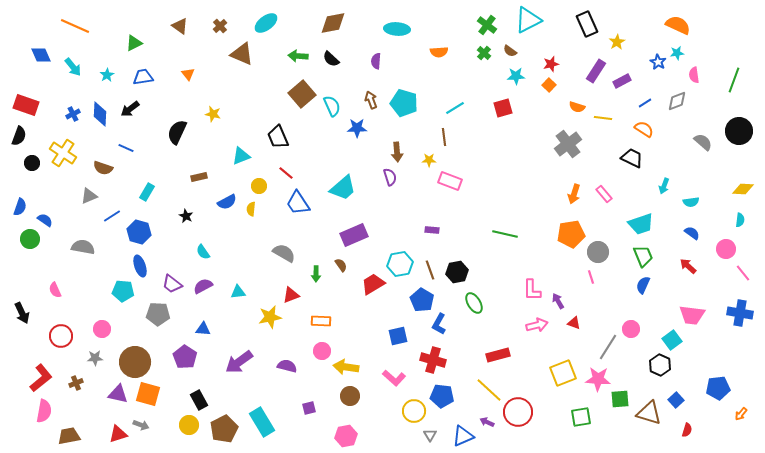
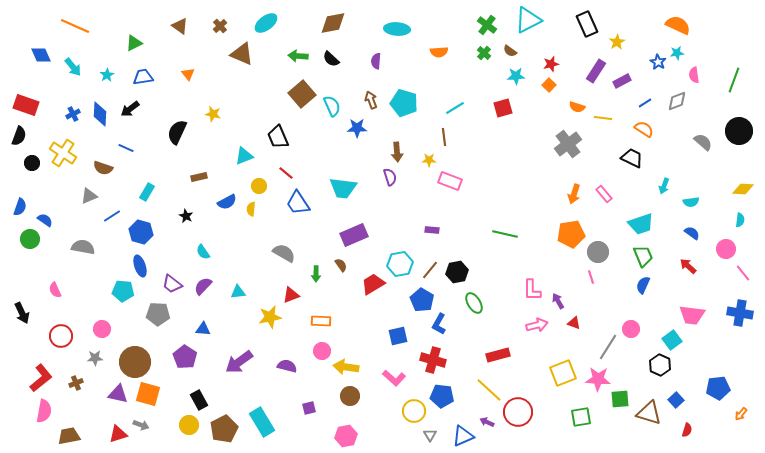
cyan triangle at (241, 156): moved 3 px right
cyan trapezoid at (343, 188): rotated 48 degrees clockwise
blue hexagon at (139, 232): moved 2 px right
brown line at (430, 270): rotated 60 degrees clockwise
purple semicircle at (203, 286): rotated 18 degrees counterclockwise
